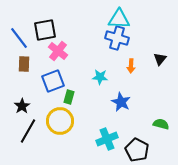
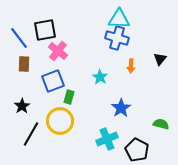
cyan star: rotated 28 degrees clockwise
blue star: moved 6 px down; rotated 12 degrees clockwise
black line: moved 3 px right, 3 px down
